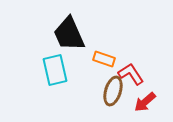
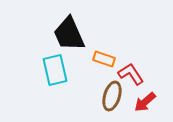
brown ellipse: moved 1 px left, 5 px down
